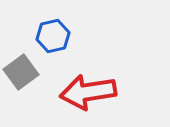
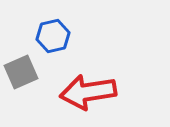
gray square: rotated 12 degrees clockwise
